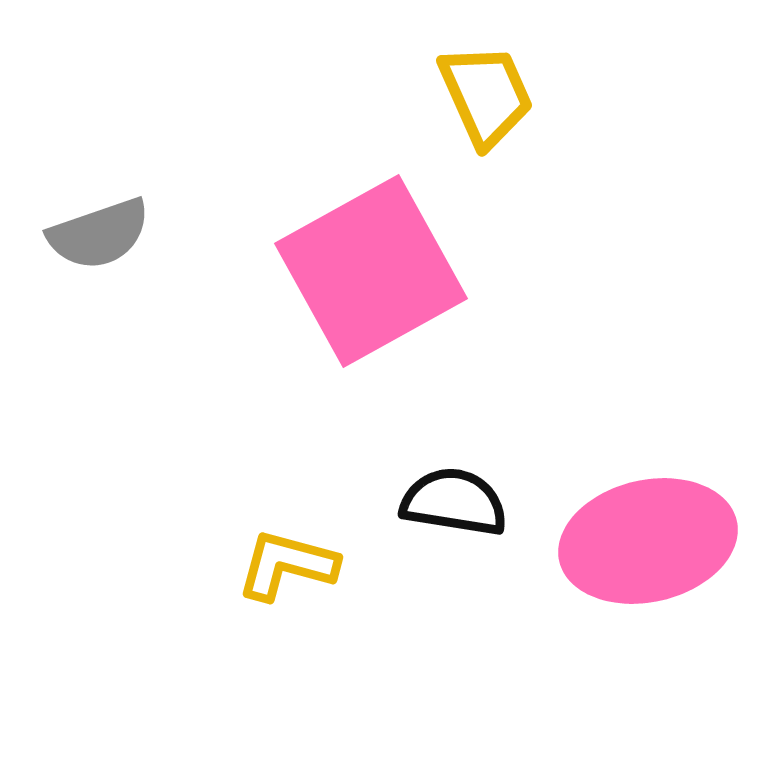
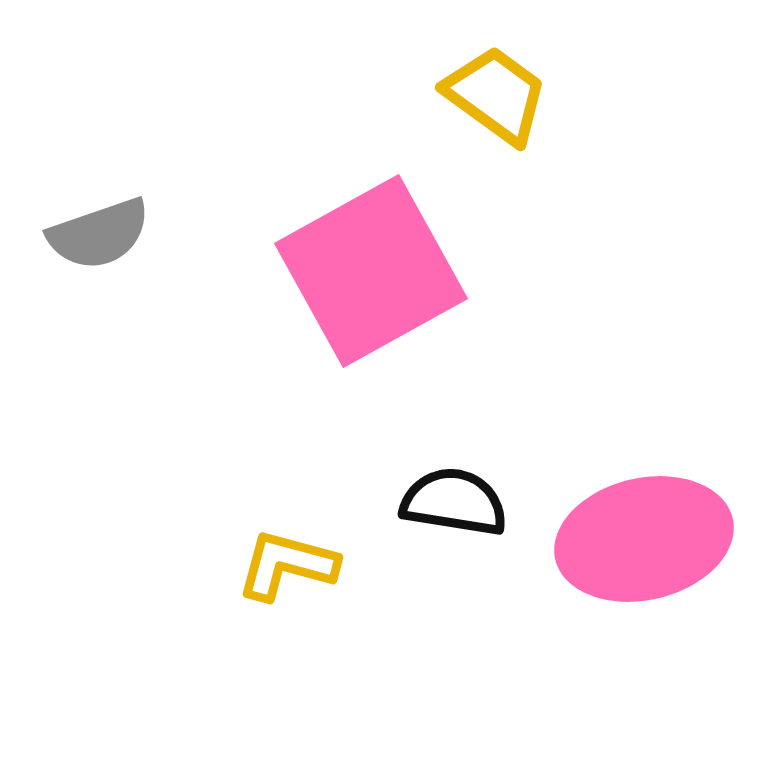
yellow trapezoid: moved 10 px right; rotated 30 degrees counterclockwise
pink ellipse: moved 4 px left, 2 px up
